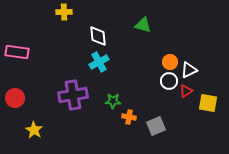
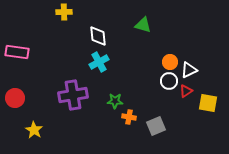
green star: moved 2 px right
